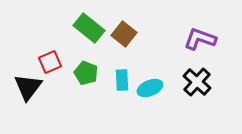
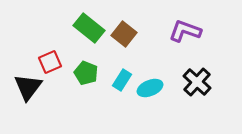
purple L-shape: moved 15 px left, 8 px up
cyan rectangle: rotated 35 degrees clockwise
